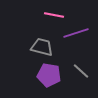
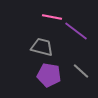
pink line: moved 2 px left, 2 px down
purple line: moved 2 px up; rotated 55 degrees clockwise
